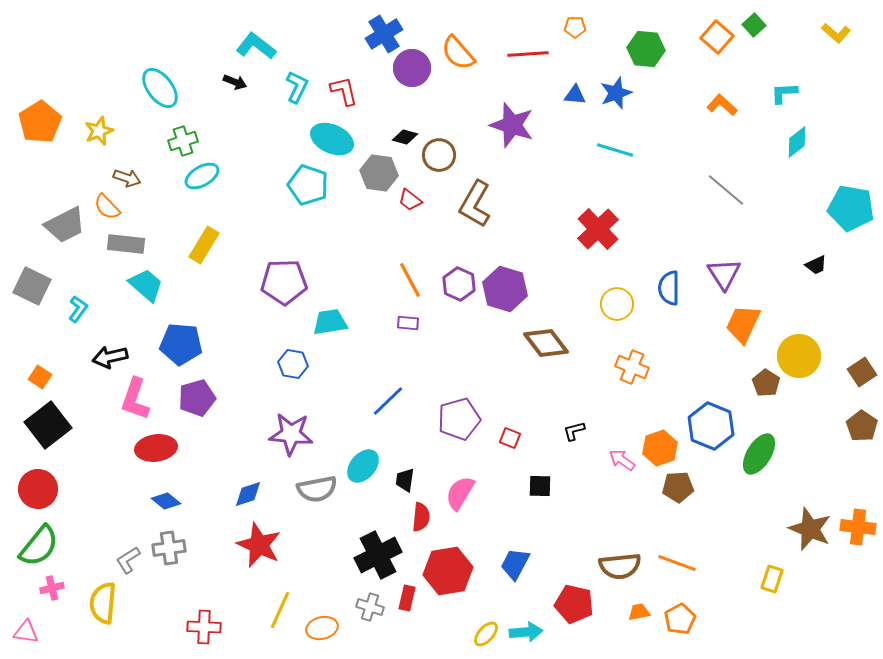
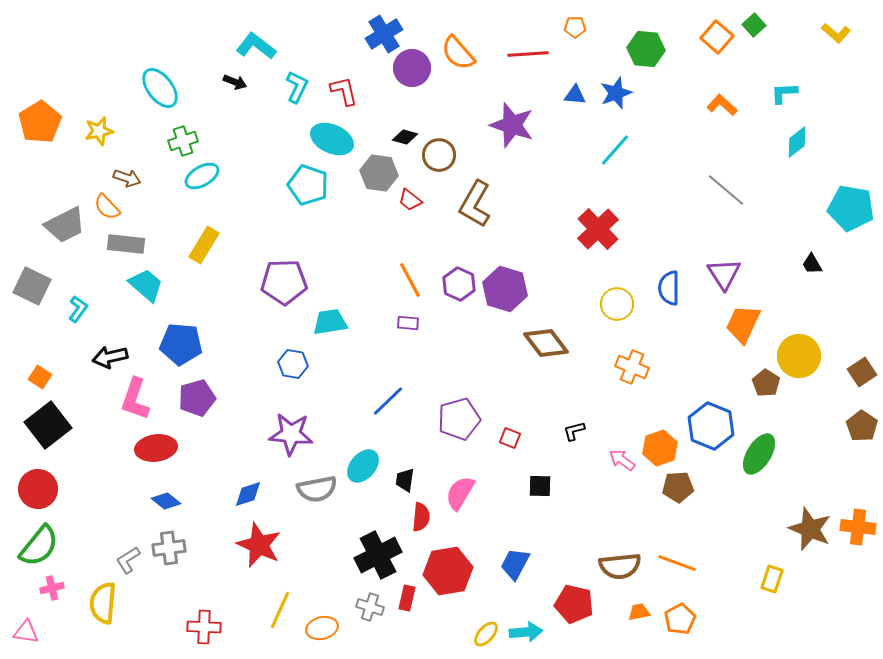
yellow star at (99, 131): rotated 8 degrees clockwise
cyan line at (615, 150): rotated 66 degrees counterclockwise
black trapezoid at (816, 265): moved 4 px left, 1 px up; rotated 85 degrees clockwise
